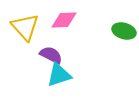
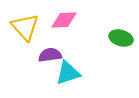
green ellipse: moved 3 px left, 7 px down
purple semicircle: moved 1 px left; rotated 35 degrees counterclockwise
cyan triangle: moved 9 px right, 2 px up
